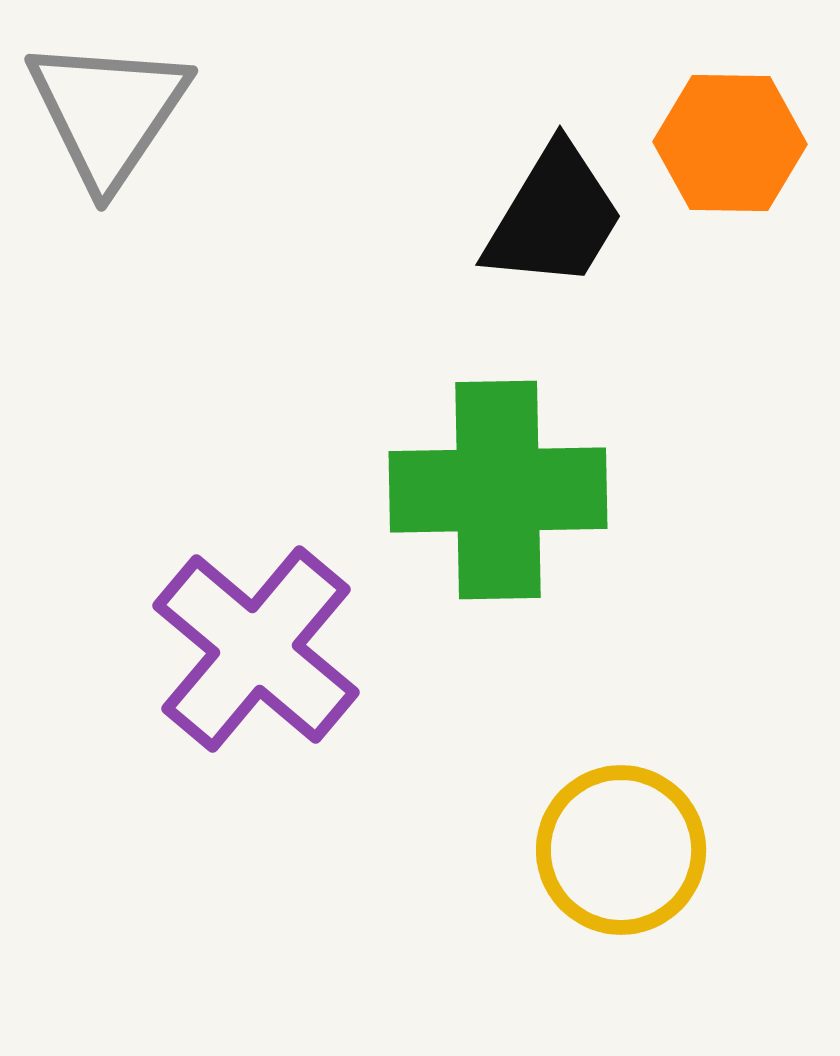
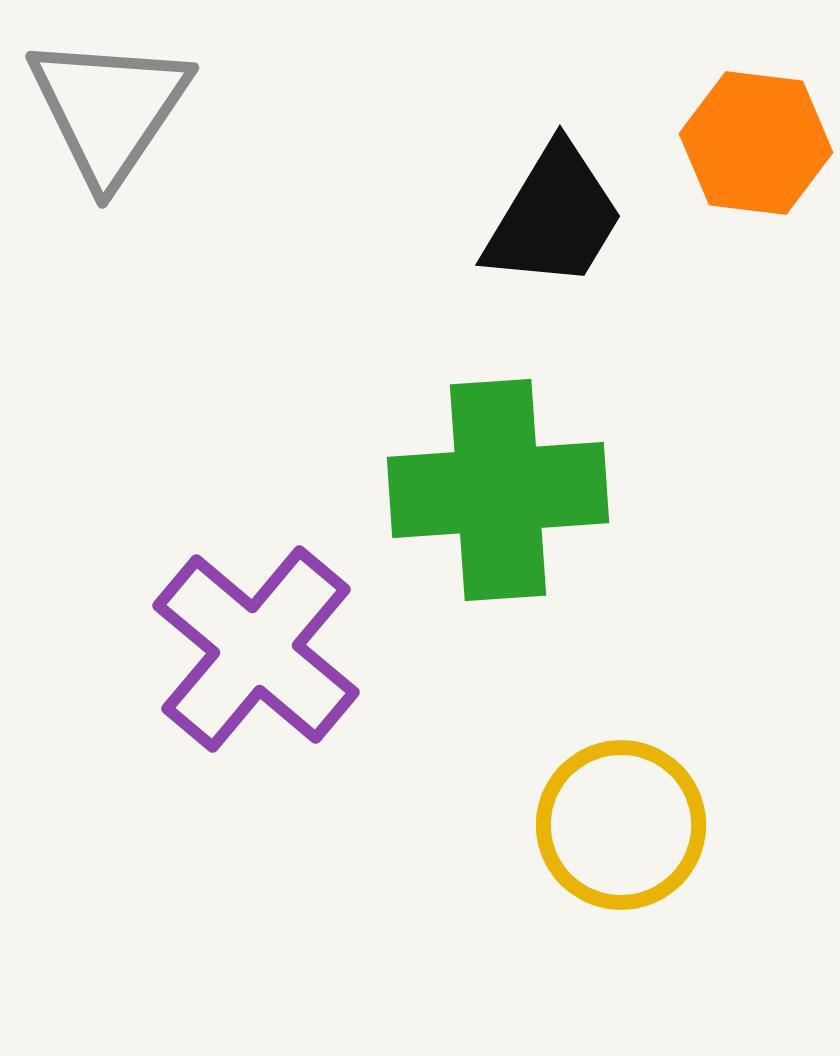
gray triangle: moved 1 px right, 3 px up
orange hexagon: moved 26 px right; rotated 6 degrees clockwise
green cross: rotated 3 degrees counterclockwise
yellow circle: moved 25 px up
